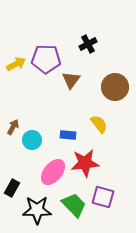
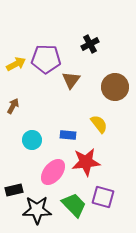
black cross: moved 2 px right
brown arrow: moved 21 px up
red star: moved 1 px right, 1 px up
black rectangle: moved 2 px right, 2 px down; rotated 48 degrees clockwise
